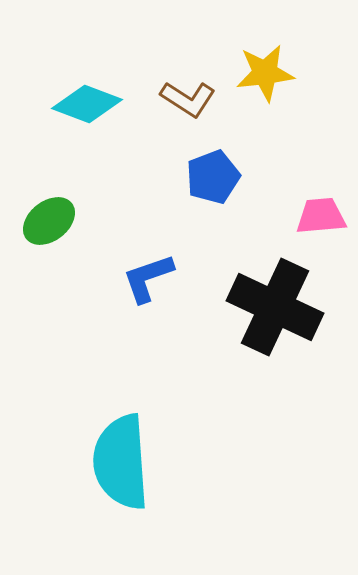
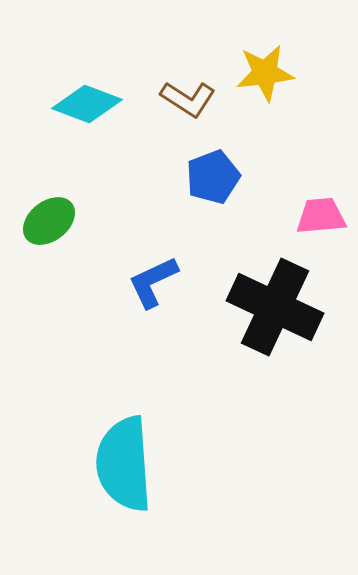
blue L-shape: moved 5 px right, 4 px down; rotated 6 degrees counterclockwise
cyan semicircle: moved 3 px right, 2 px down
